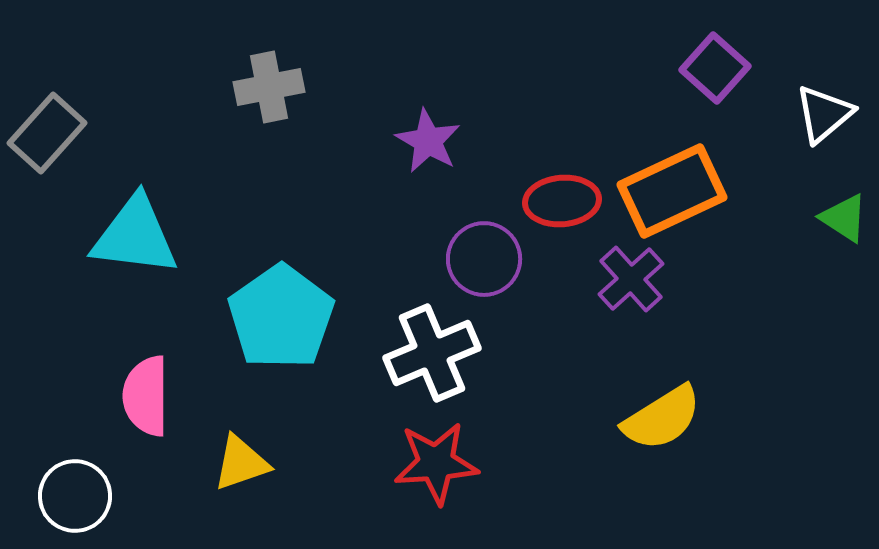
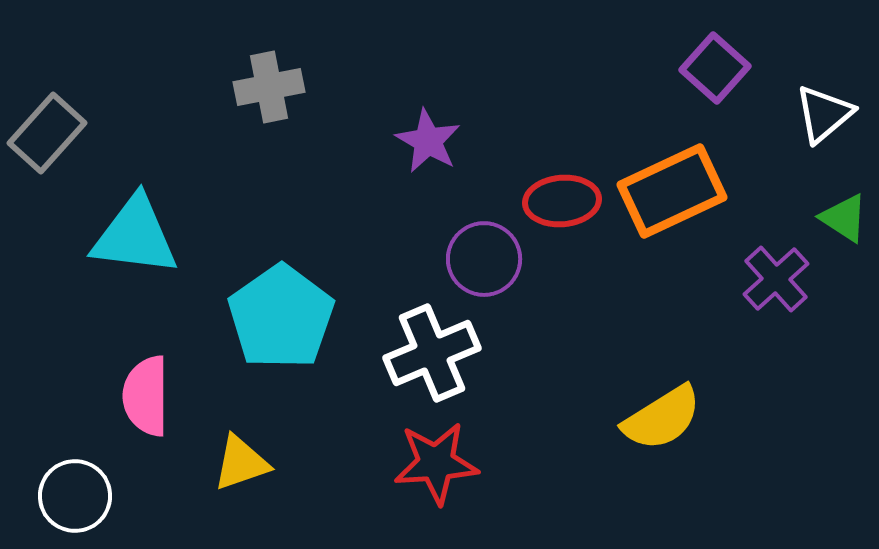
purple cross: moved 145 px right
